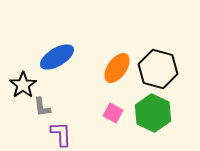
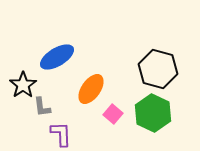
orange ellipse: moved 26 px left, 21 px down
pink square: moved 1 px down; rotated 12 degrees clockwise
